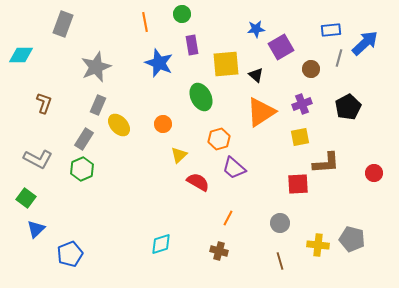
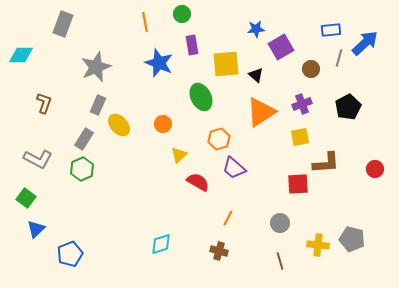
red circle at (374, 173): moved 1 px right, 4 px up
